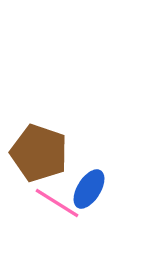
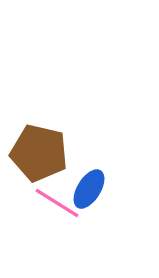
brown pentagon: rotated 6 degrees counterclockwise
